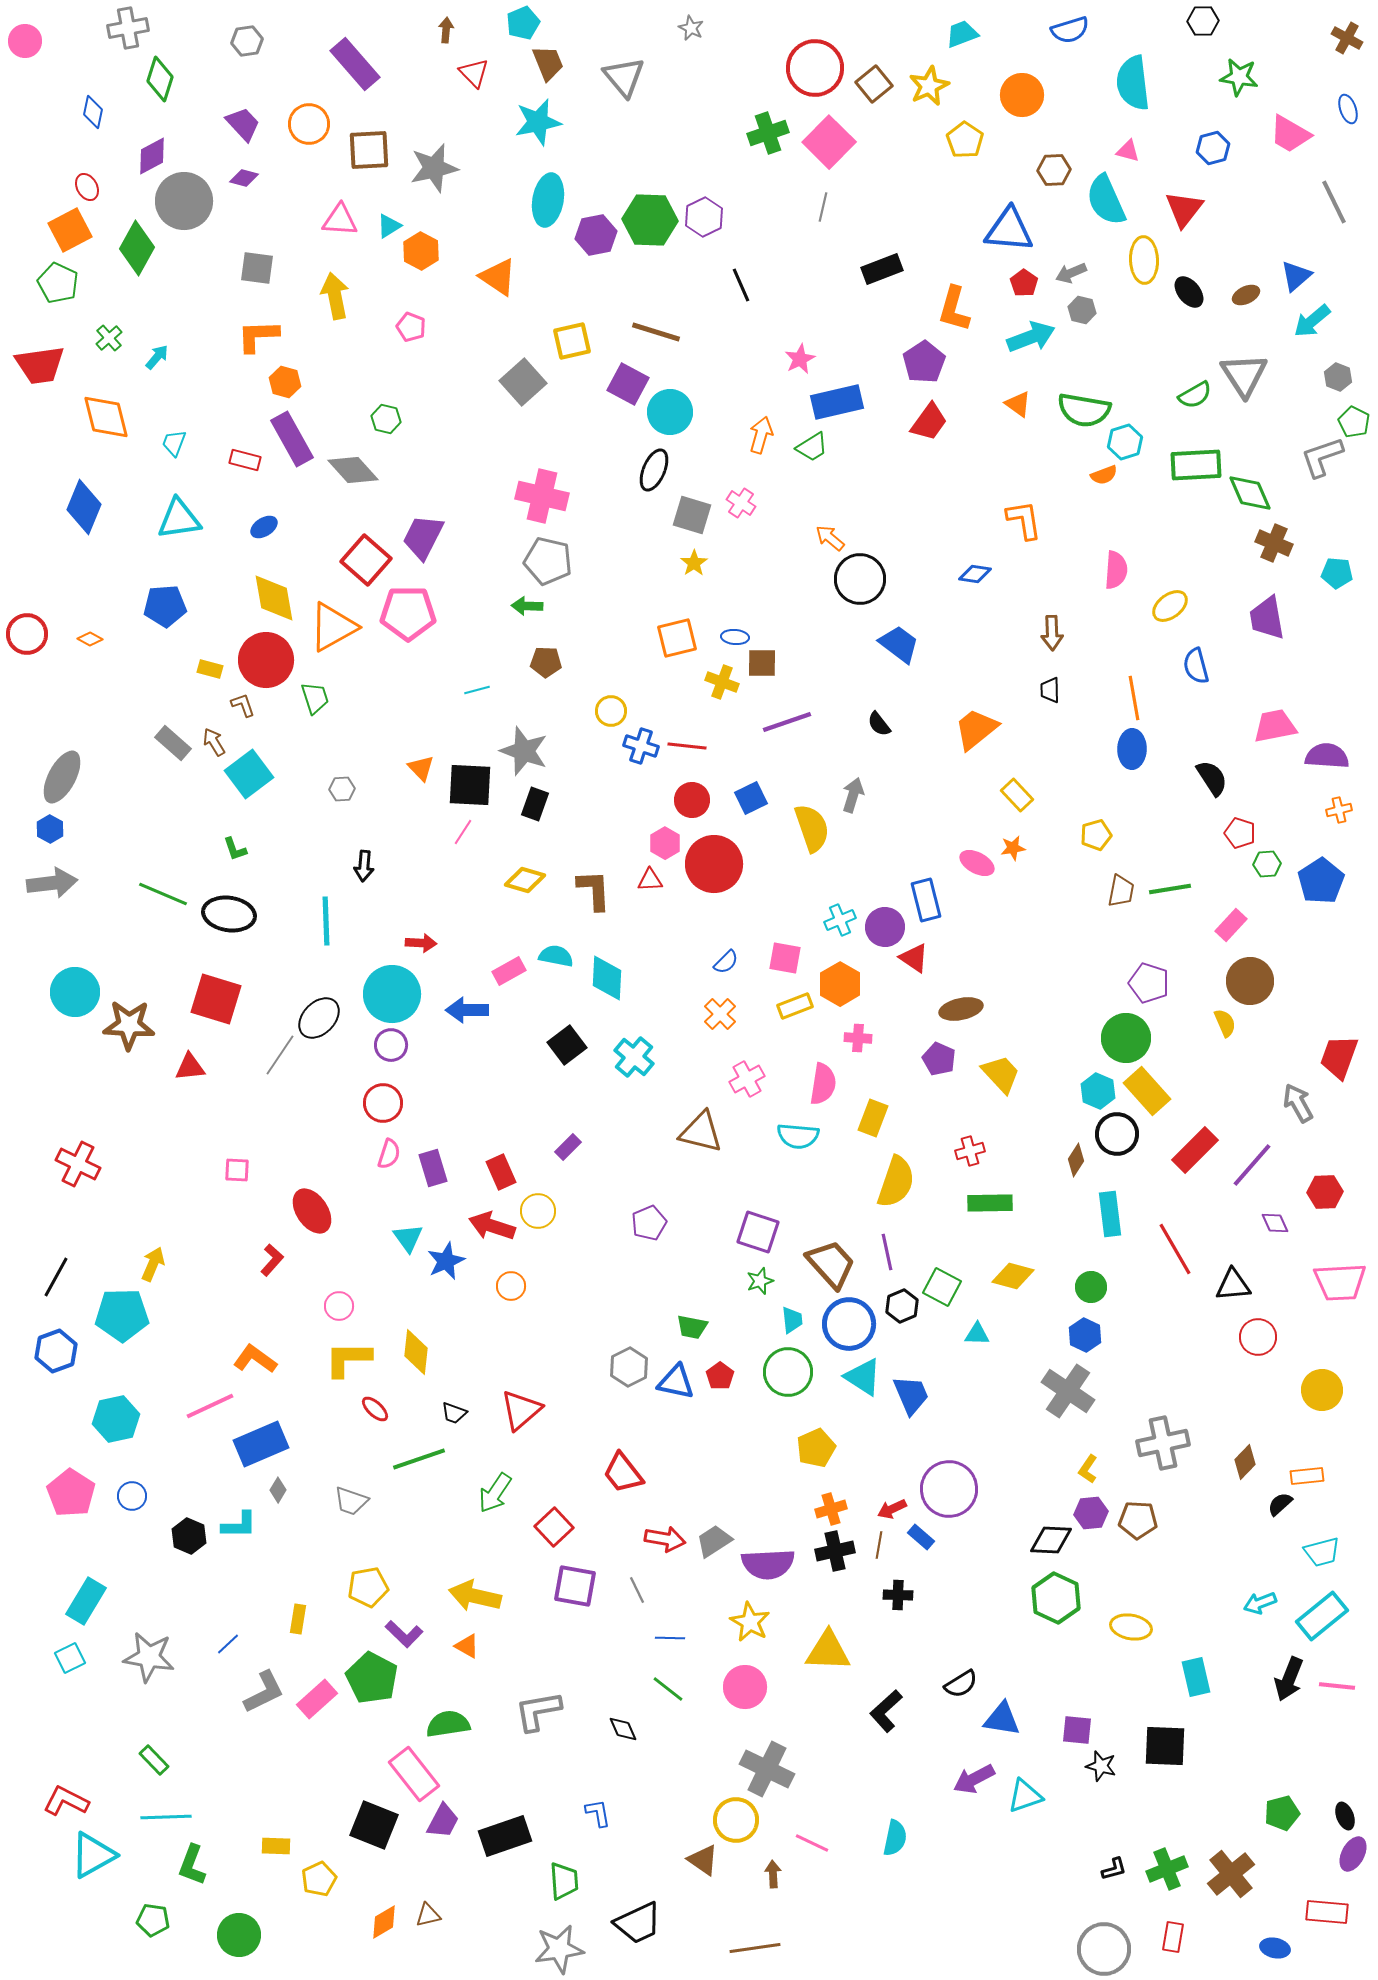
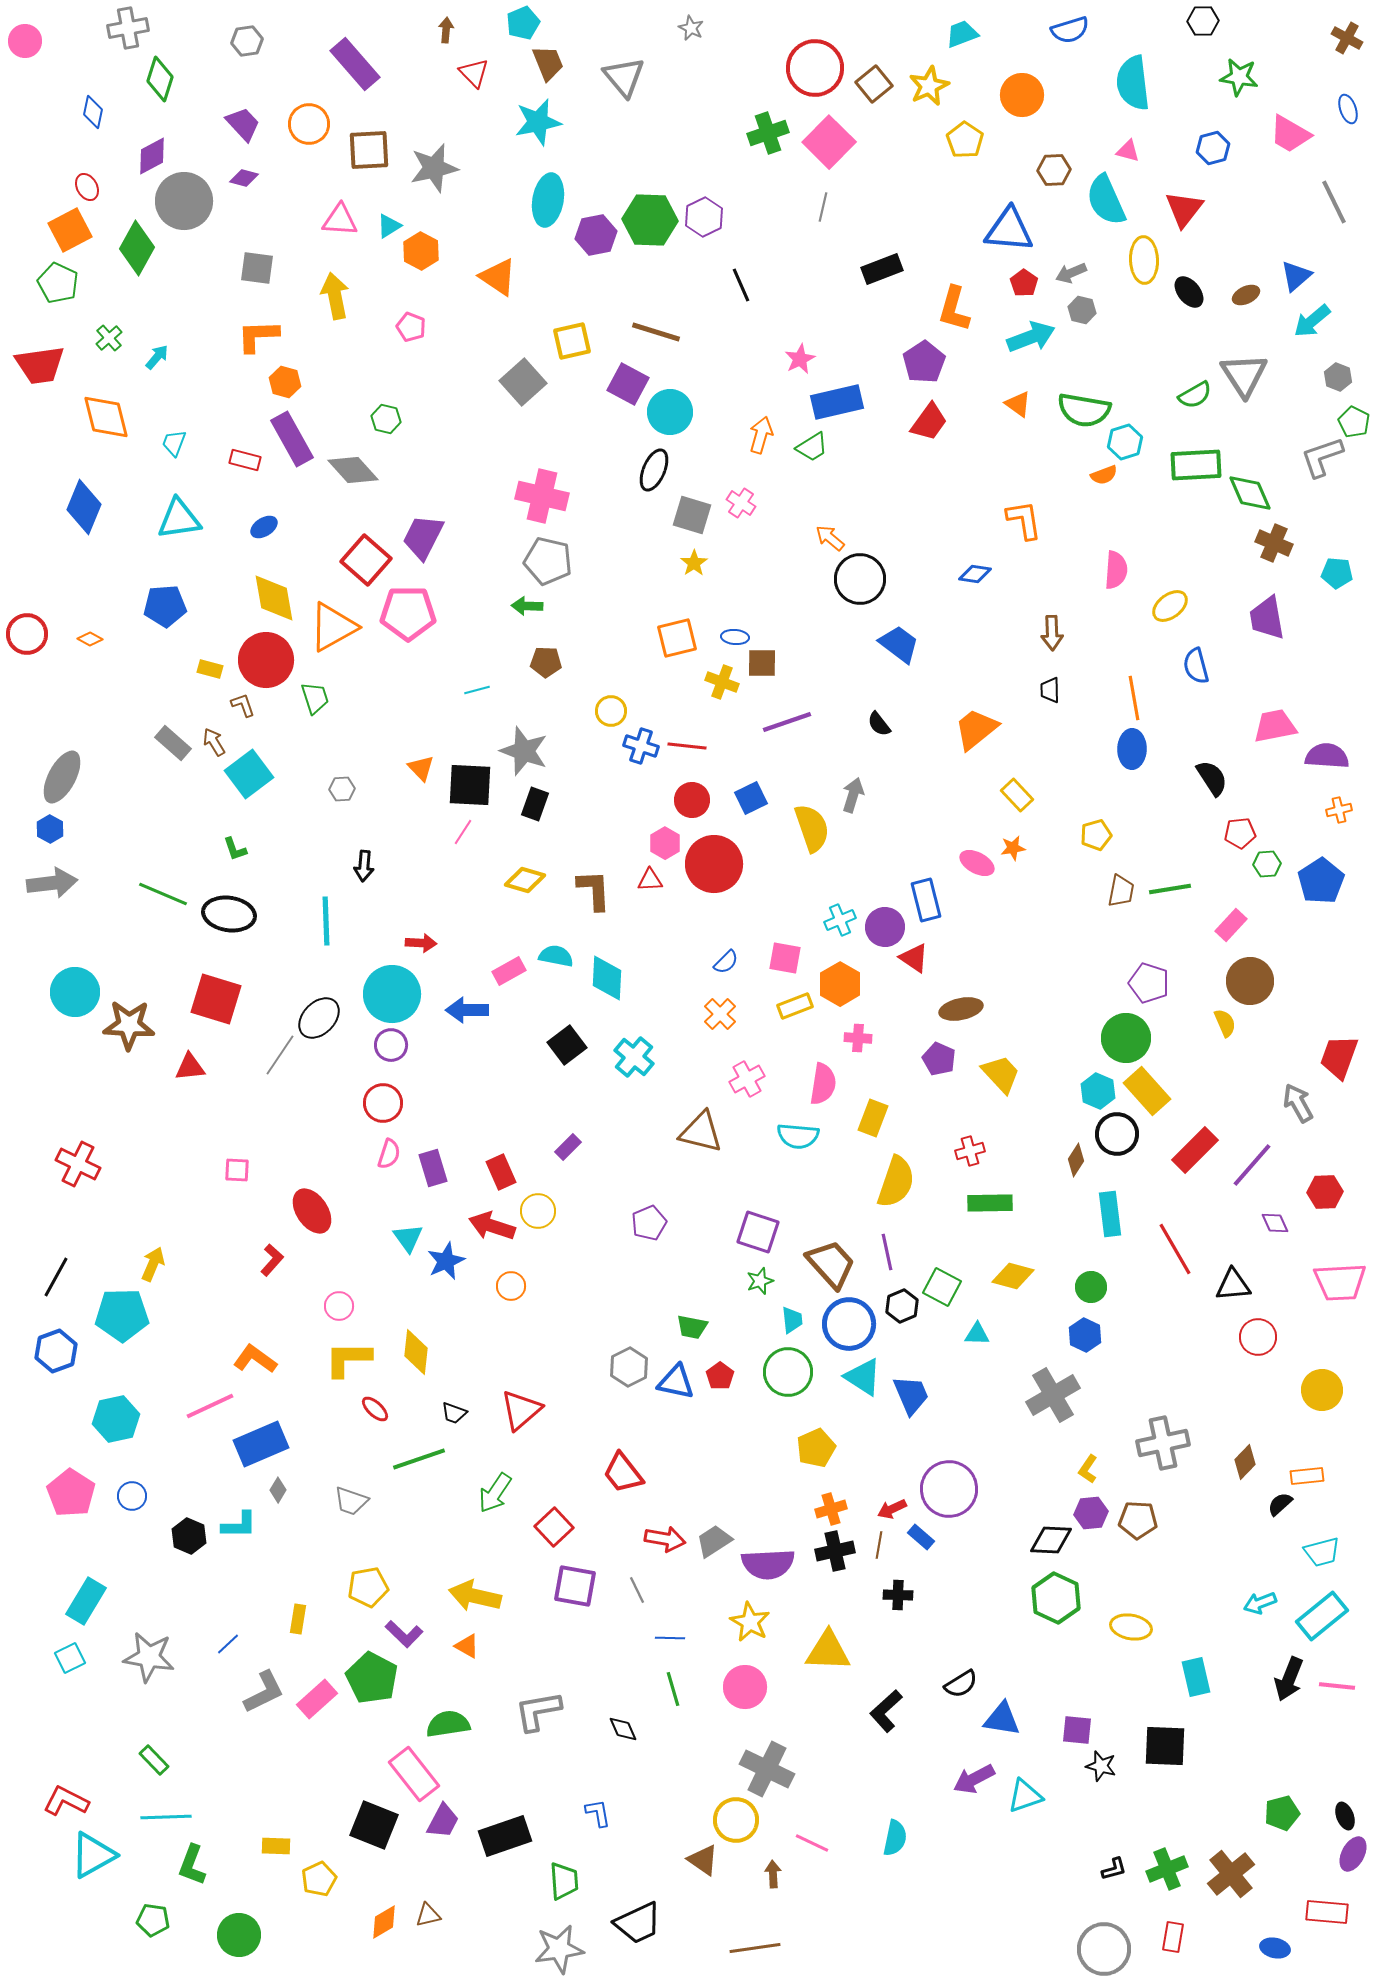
red pentagon at (1240, 833): rotated 24 degrees counterclockwise
gray cross at (1068, 1391): moved 15 px left, 4 px down; rotated 26 degrees clockwise
green line at (668, 1689): moved 5 px right; rotated 36 degrees clockwise
